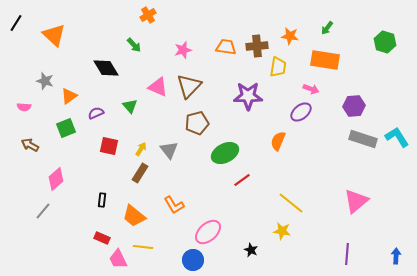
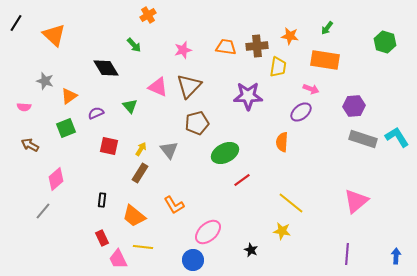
orange semicircle at (278, 141): moved 4 px right, 1 px down; rotated 18 degrees counterclockwise
red rectangle at (102, 238): rotated 42 degrees clockwise
